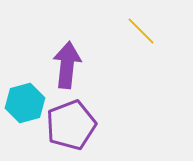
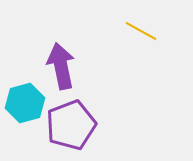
yellow line: rotated 16 degrees counterclockwise
purple arrow: moved 6 px left, 1 px down; rotated 18 degrees counterclockwise
